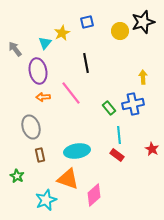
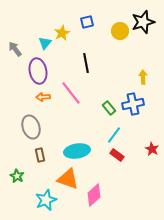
cyan line: moved 5 px left; rotated 42 degrees clockwise
